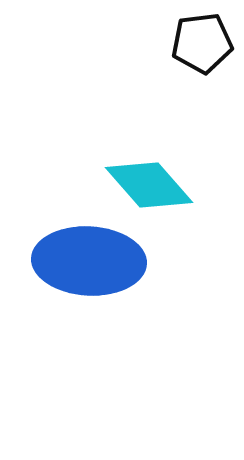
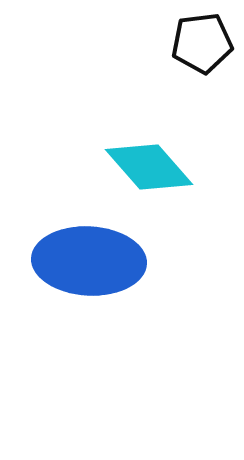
cyan diamond: moved 18 px up
